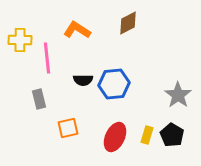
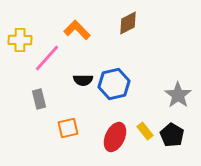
orange L-shape: rotated 12 degrees clockwise
pink line: rotated 48 degrees clockwise
blue hexagon: rotated 8 degrees counterclockwise
yellow rectangle: moved 2 px left, 4 px up; rotated 54 degrees counterclockwise
